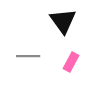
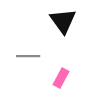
pink rectangle: moved 10 px left, 16 px down
